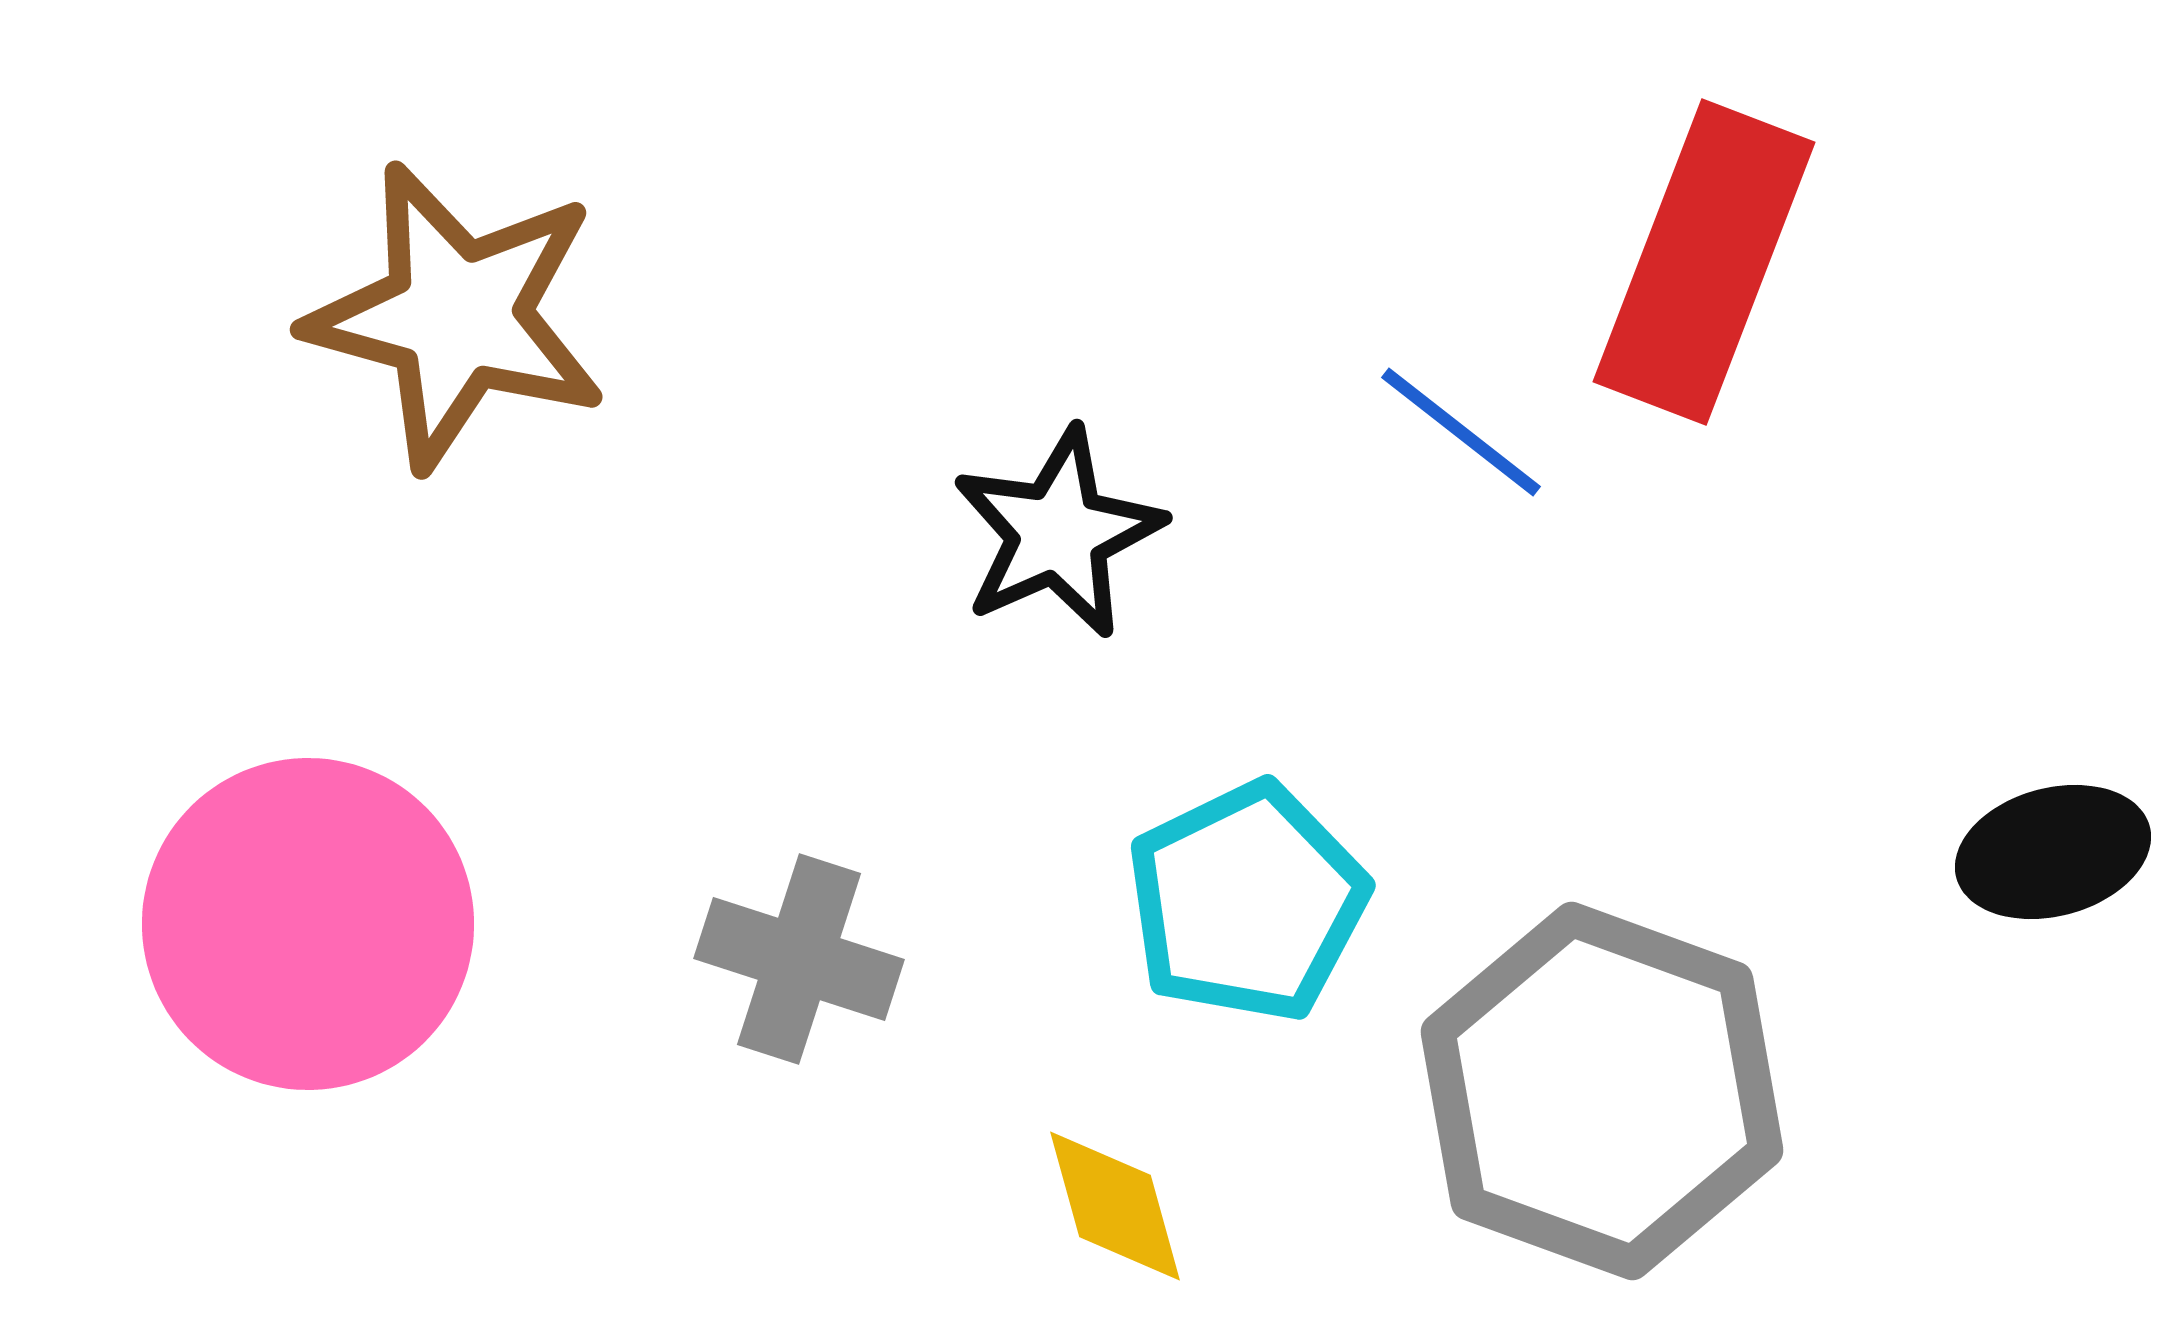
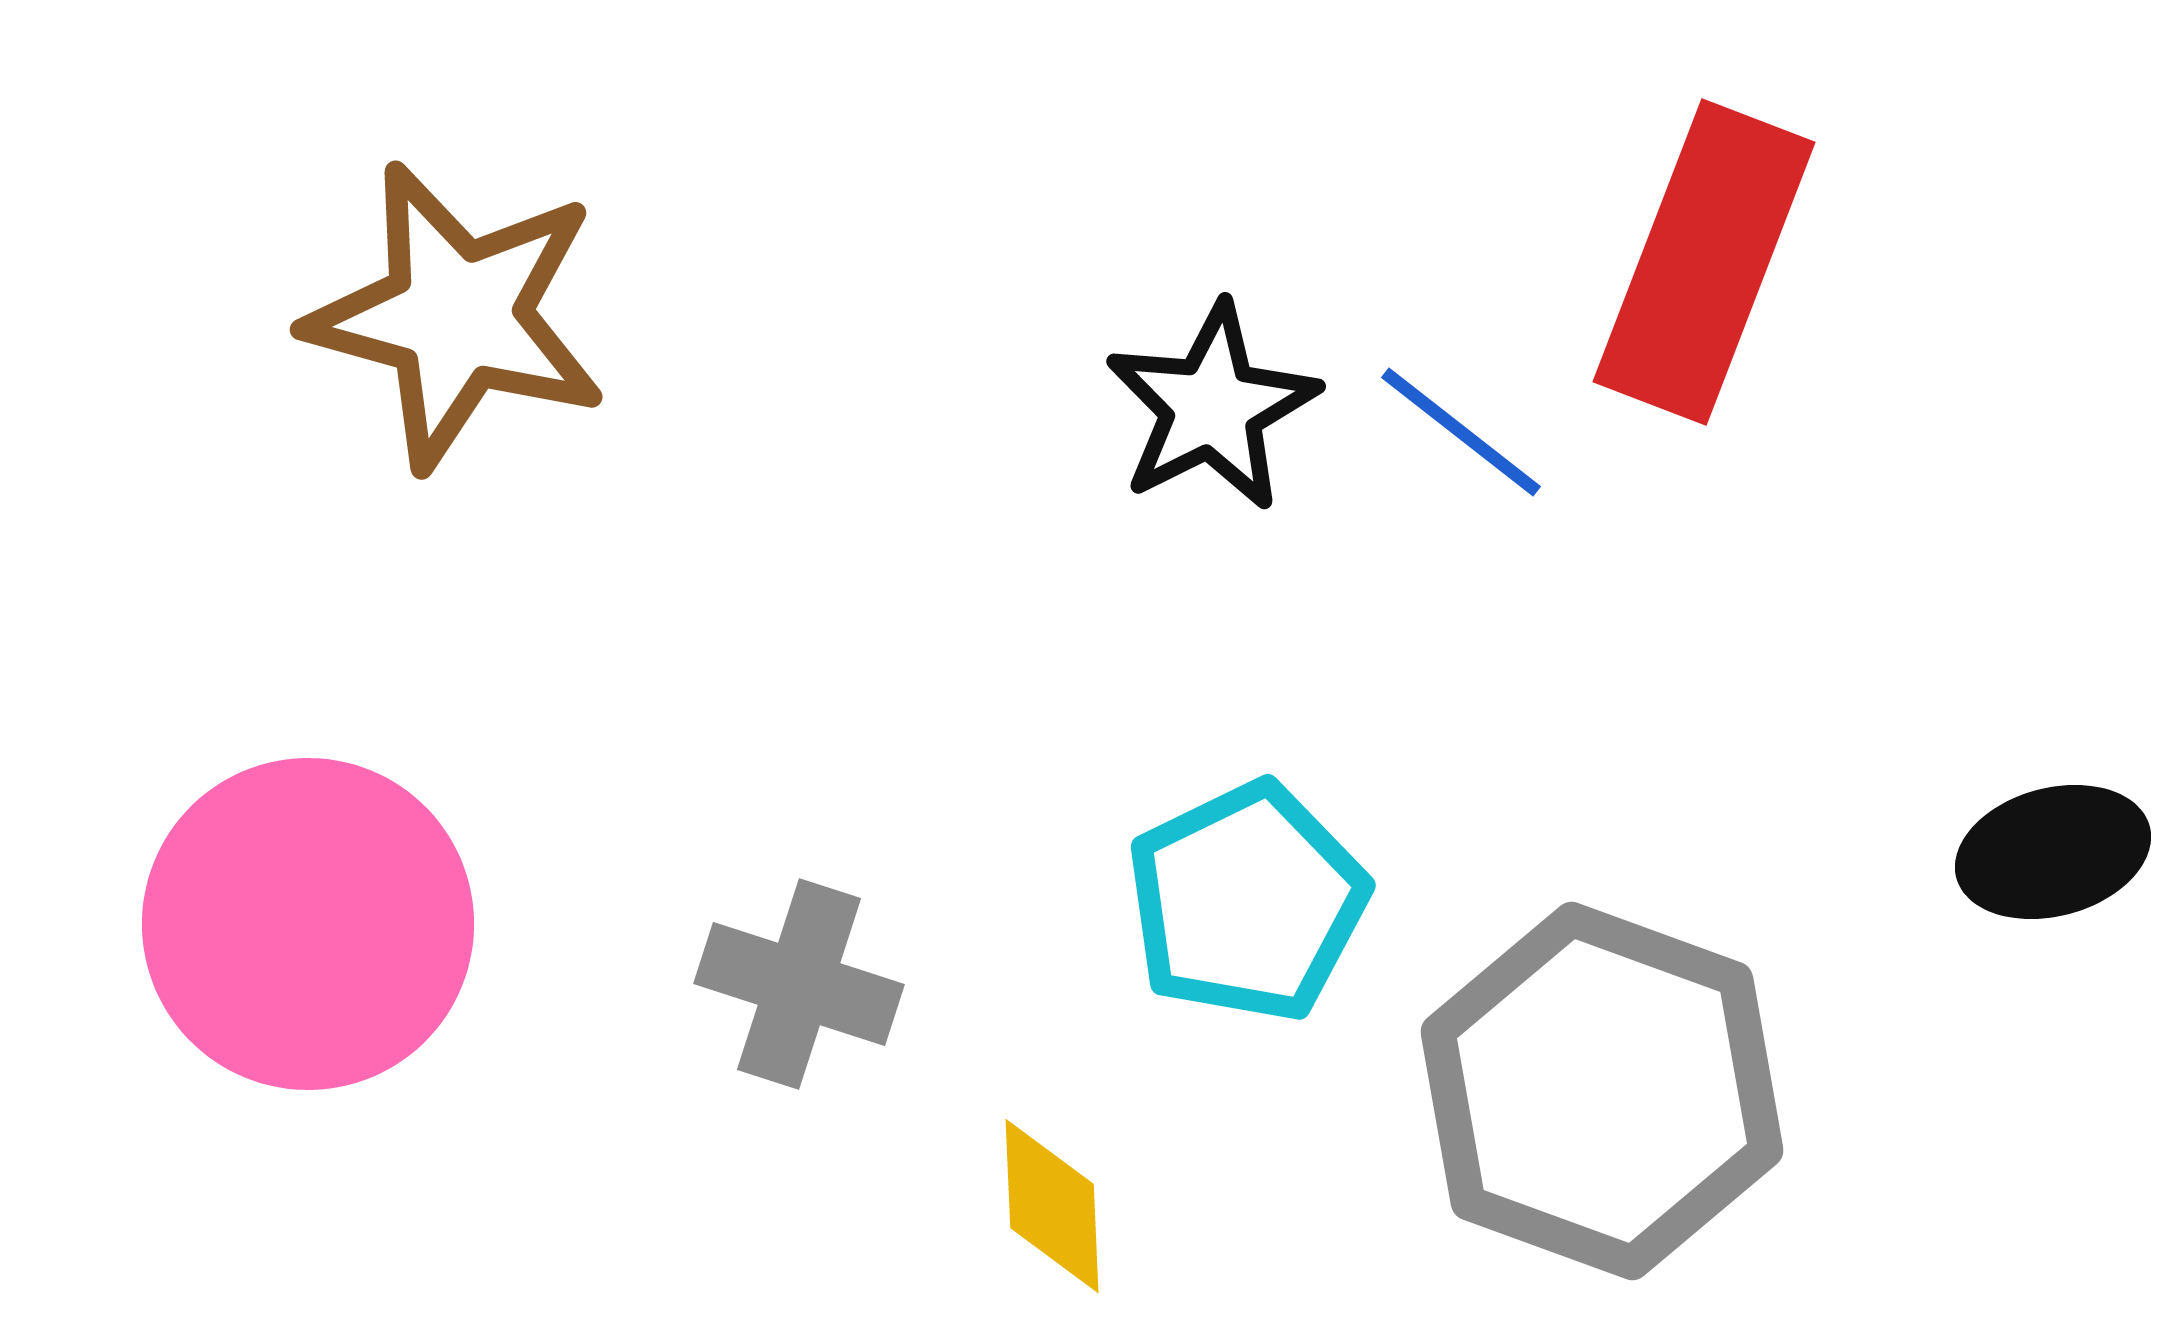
black star: moved 154 px right, 126 px up; rotated 3 degrees counterclockwise
gray cross: moved 25 px down
yellow diamond: moved 63 px left; rotated 13 degrees clockwise
